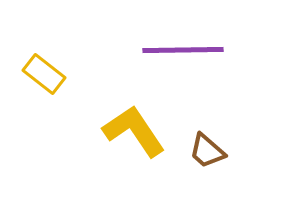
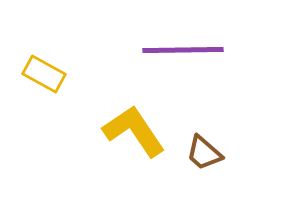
yellow rectangle: rotated 9 degrees counterclockwise
brown trapezoid: moved 3 px left, 2 px down
